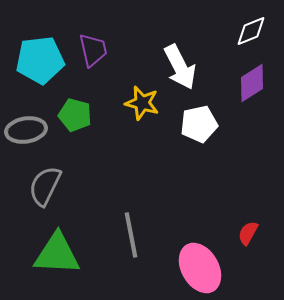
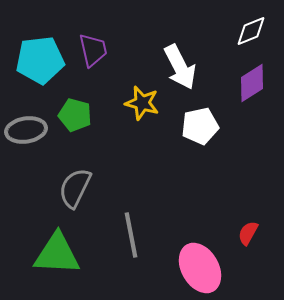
white pentagon: moved 1 px right, 2 px down
gray semicircle: moved 30 px right, 2 px down
